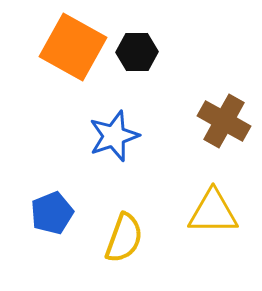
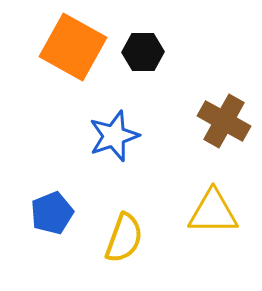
black hexagon: moved 6 px right
